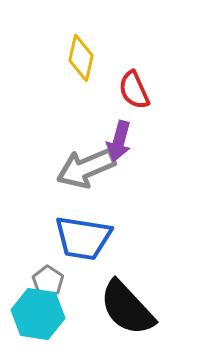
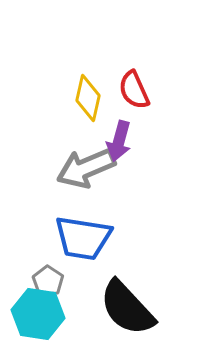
yellow diamond: moved 7 px right, 40 px down
